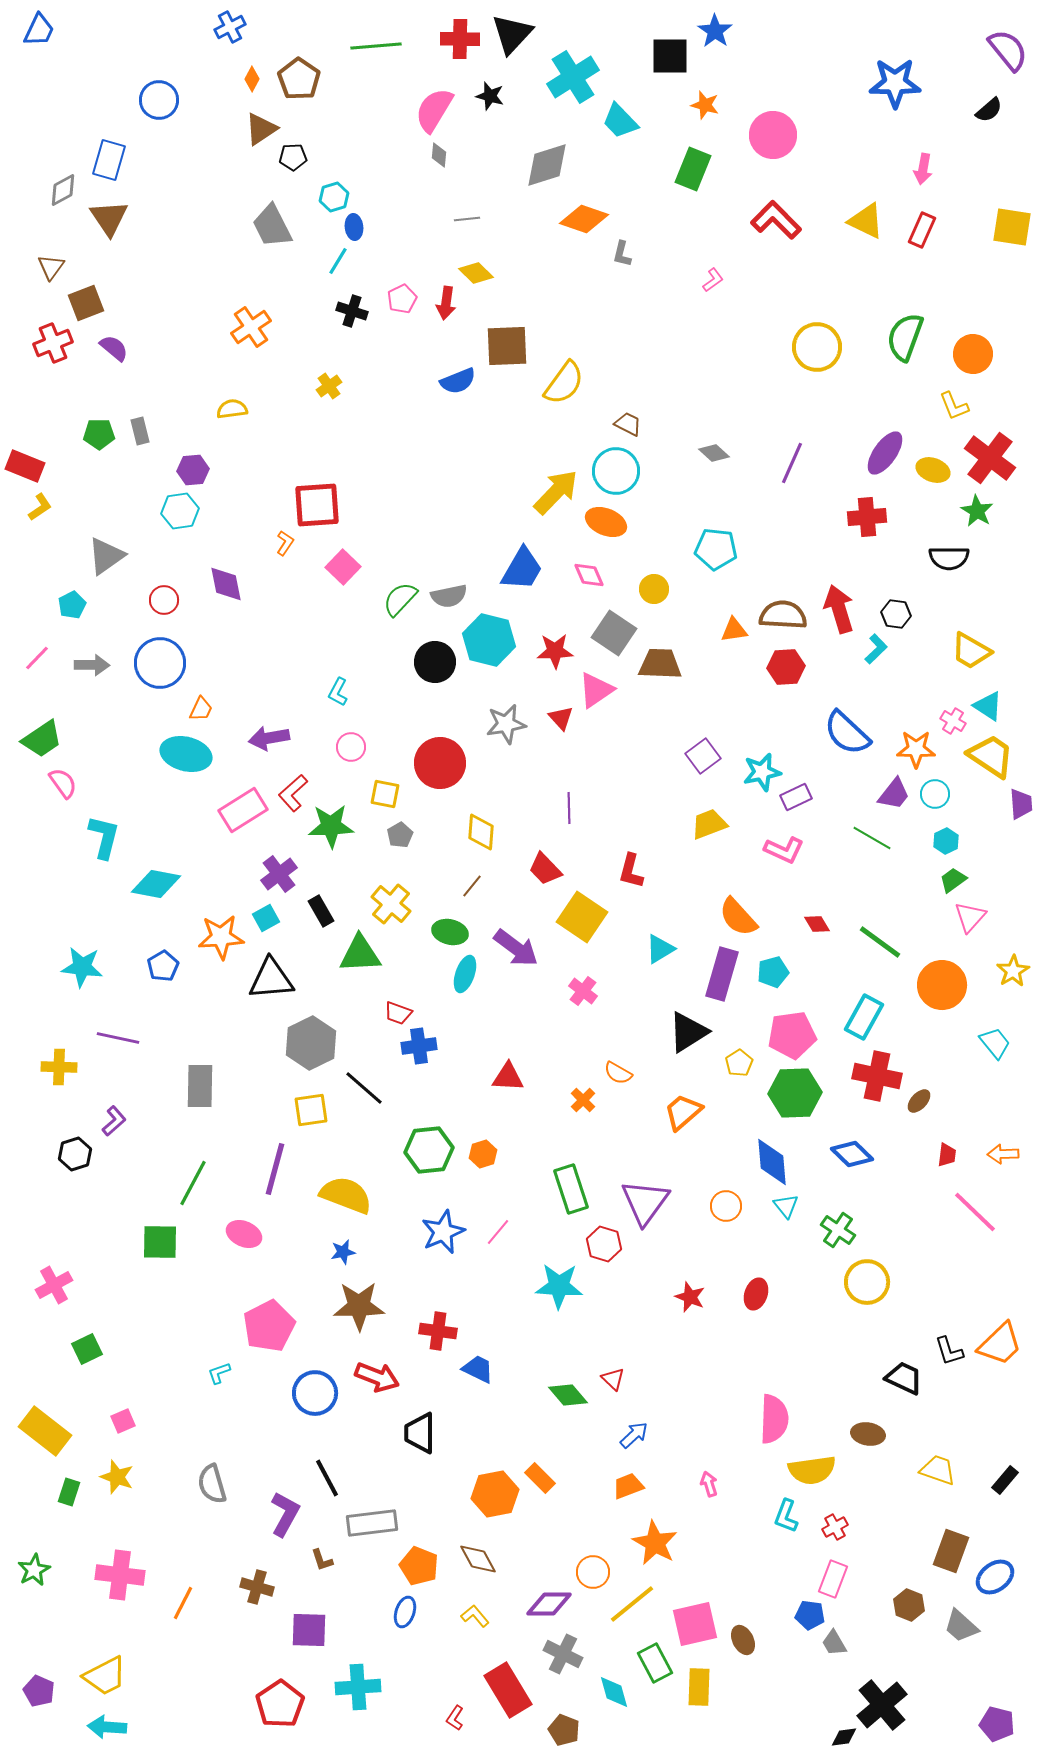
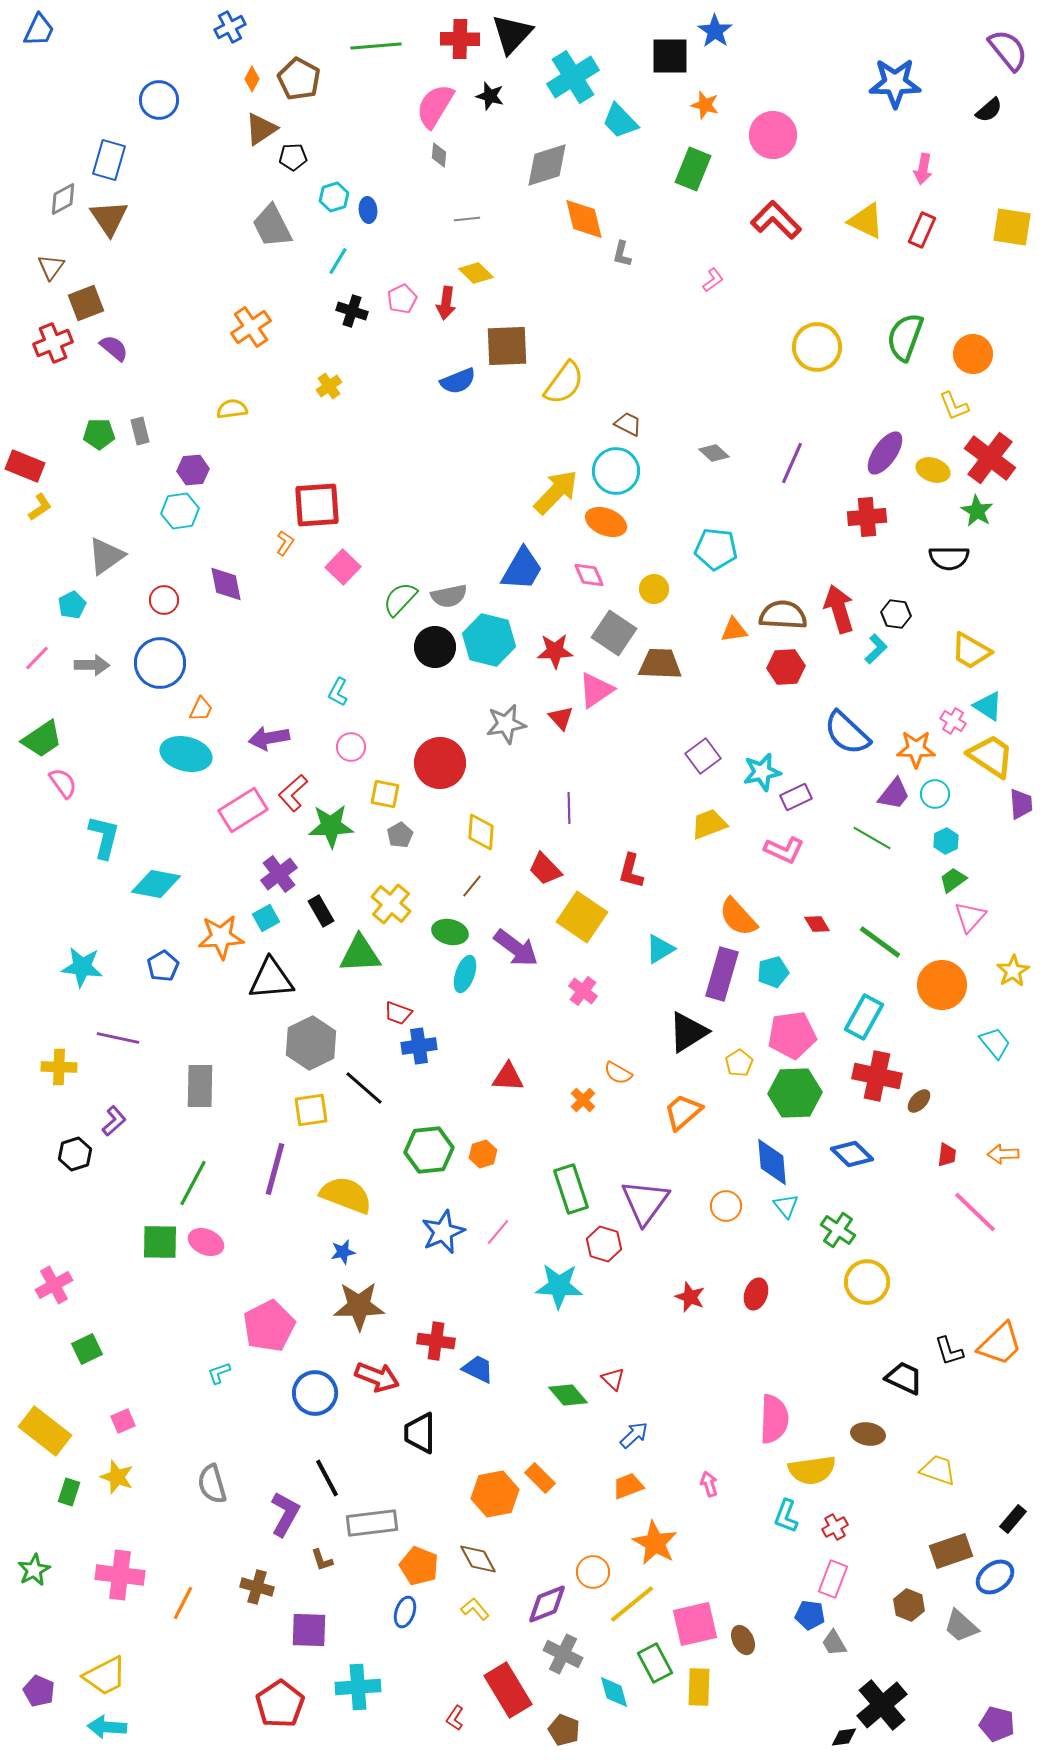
brown pentagon at (299, 79): rotated 6 degrees counterclockwise
pink semicircle at (434, 110): moved 1 px right, 4 px up
gray diamond at (63, 190): moved 9 px down
orange diamond at (584, 219): rotated 57 degrees clockwise
blue ellipse at (354, 227): moved 14 px right, 17 px up
black circle at (435, 662): moved 15 px up
pink ellipse at (244, 1234): moved 38 px left, 8 px down
red cross at (438, 1331): moved 2 px left, 10 px down
black rectangle at (1005, 1480): moved 8 px right, 39 px down
brown rectangle at (951, 1551): rotated 51 degrees clockwise
purple diamond at (549, 1604): moved 2 px left; rotated 21 degrees counterclockwise
yellow L-shape at (475, 1616): moved 7 px up
